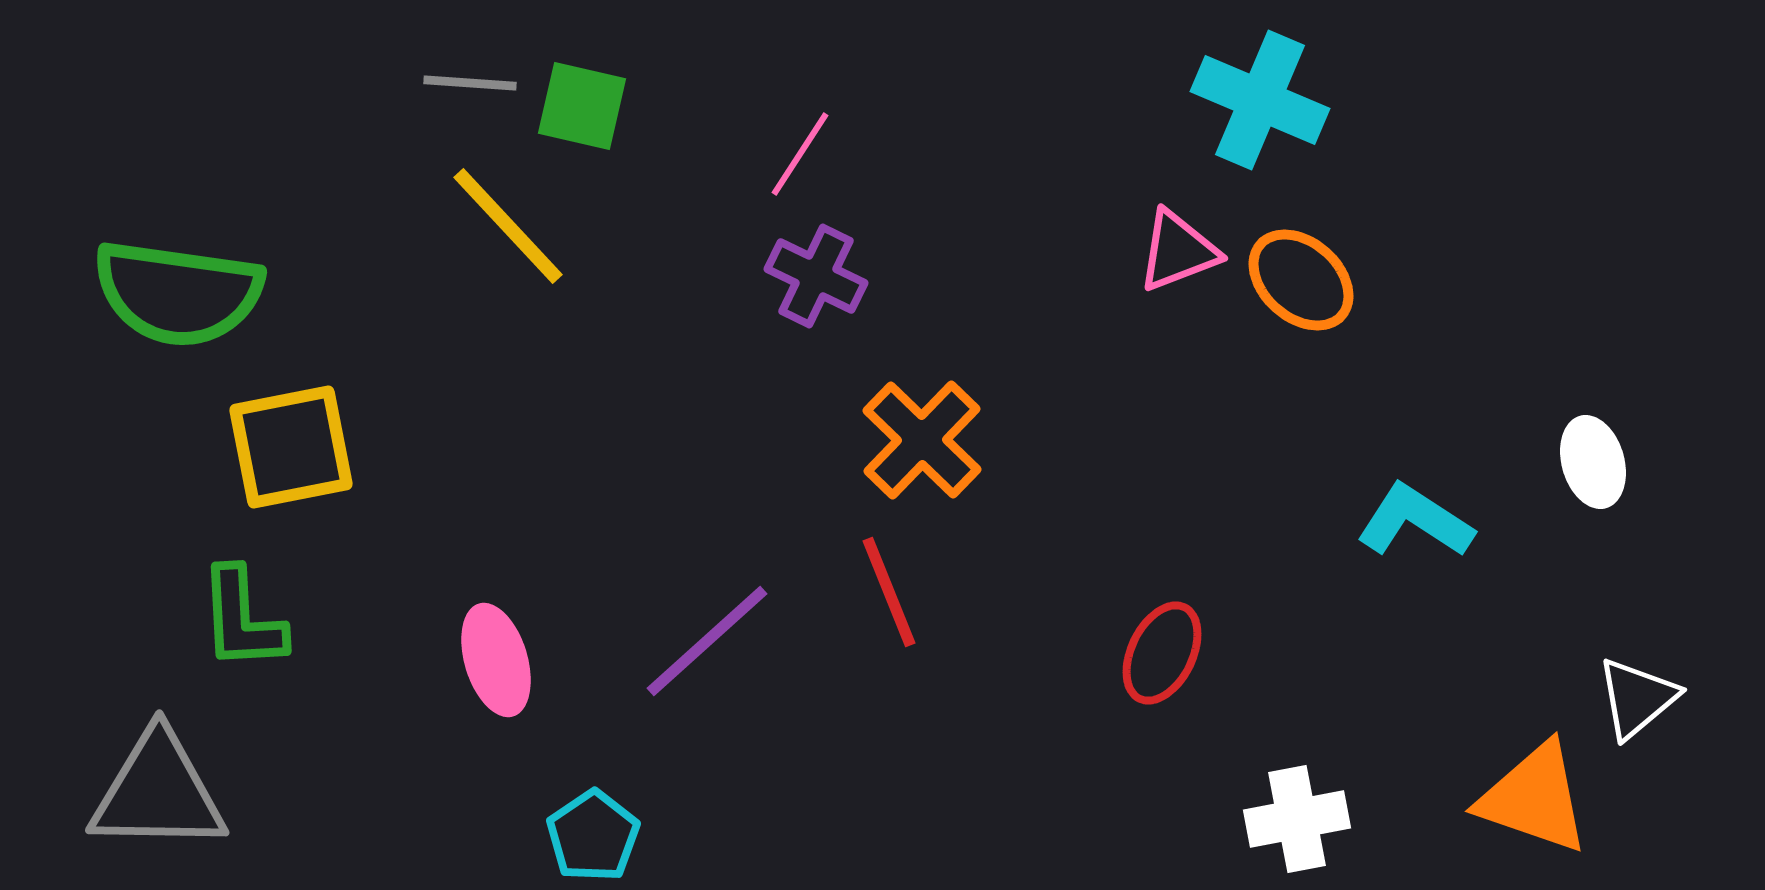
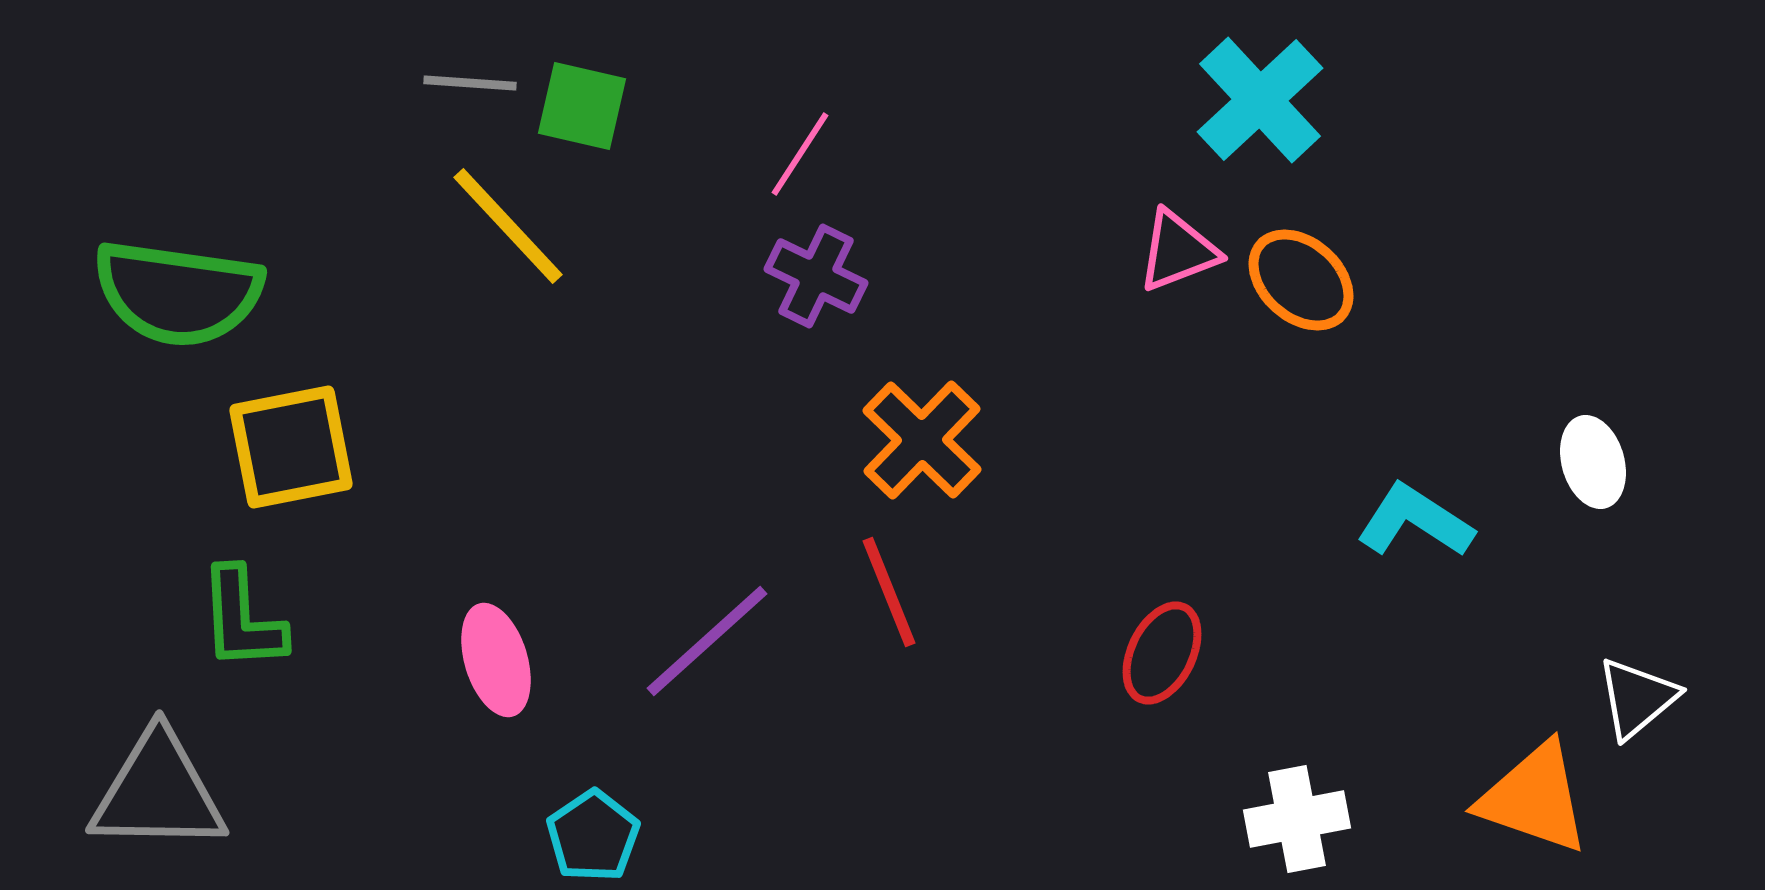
cyan cross: rotated 24 degrees clockwise
